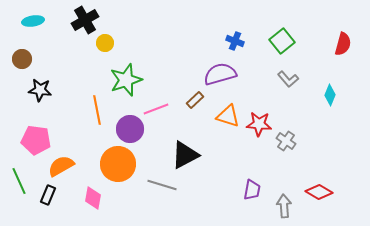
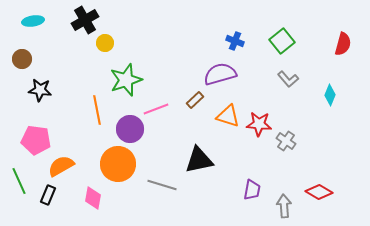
black triangle: moved 14 px right, 5 px down; rotated 16 degrees clockwise
